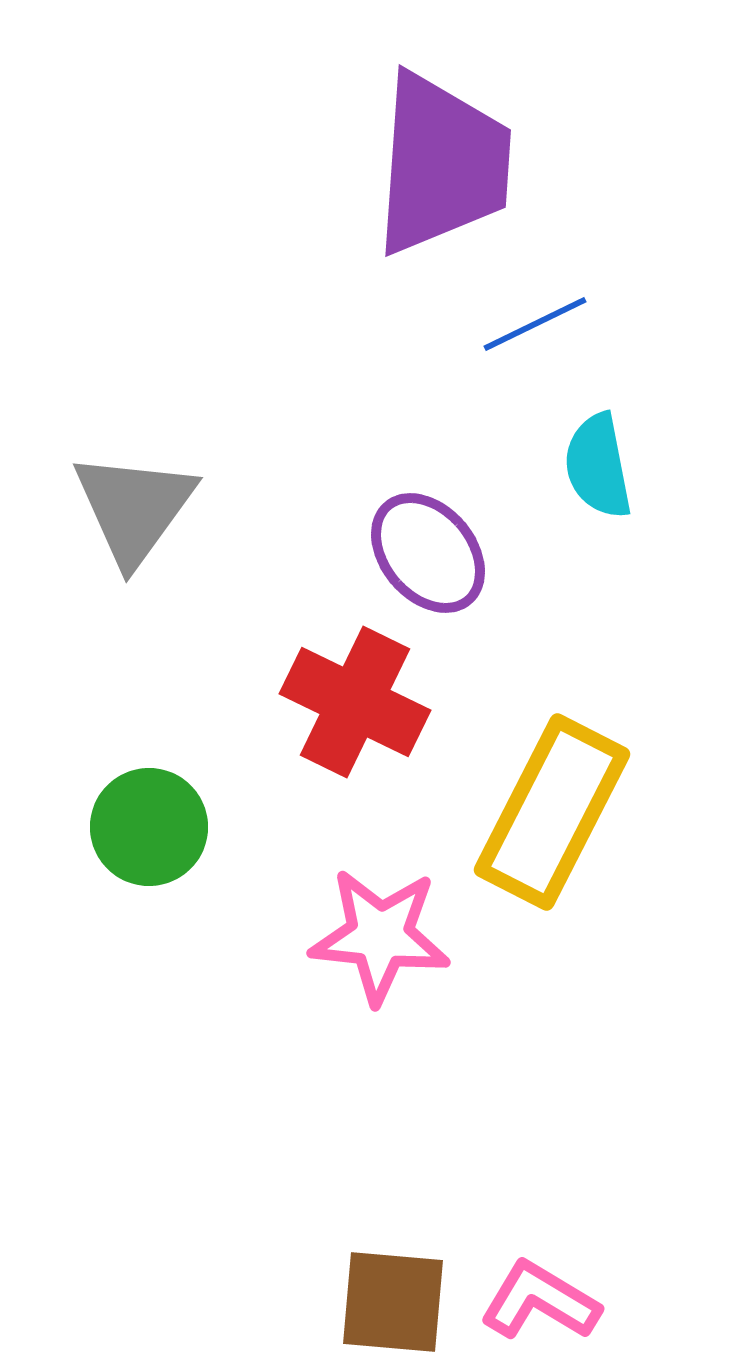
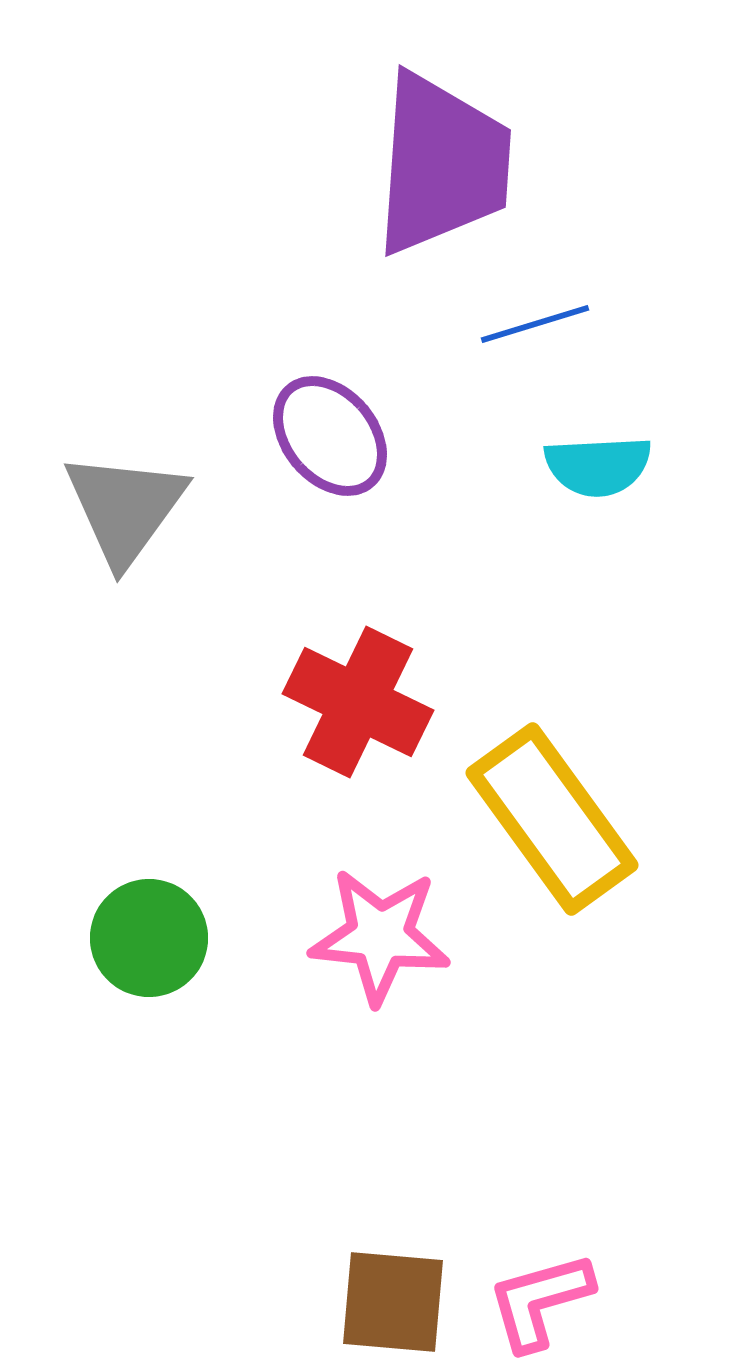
blue line: rotated 9 degrees clockwise
cyan semicircle: rotated 82 degrees counterclockwise
gray triangle: moved 9 px left
purple ellipse: moved 98 px left, 117 px up
red cross: moved 3 px right
yellow rectangle: moved 7 px down; rotated 63 degrees counterclockwise
green circle: moved 111 px down
pink L-shape: rotated 47 degrees counterclockwise
